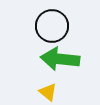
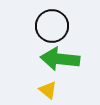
yellow triangle: moved 2 px up
